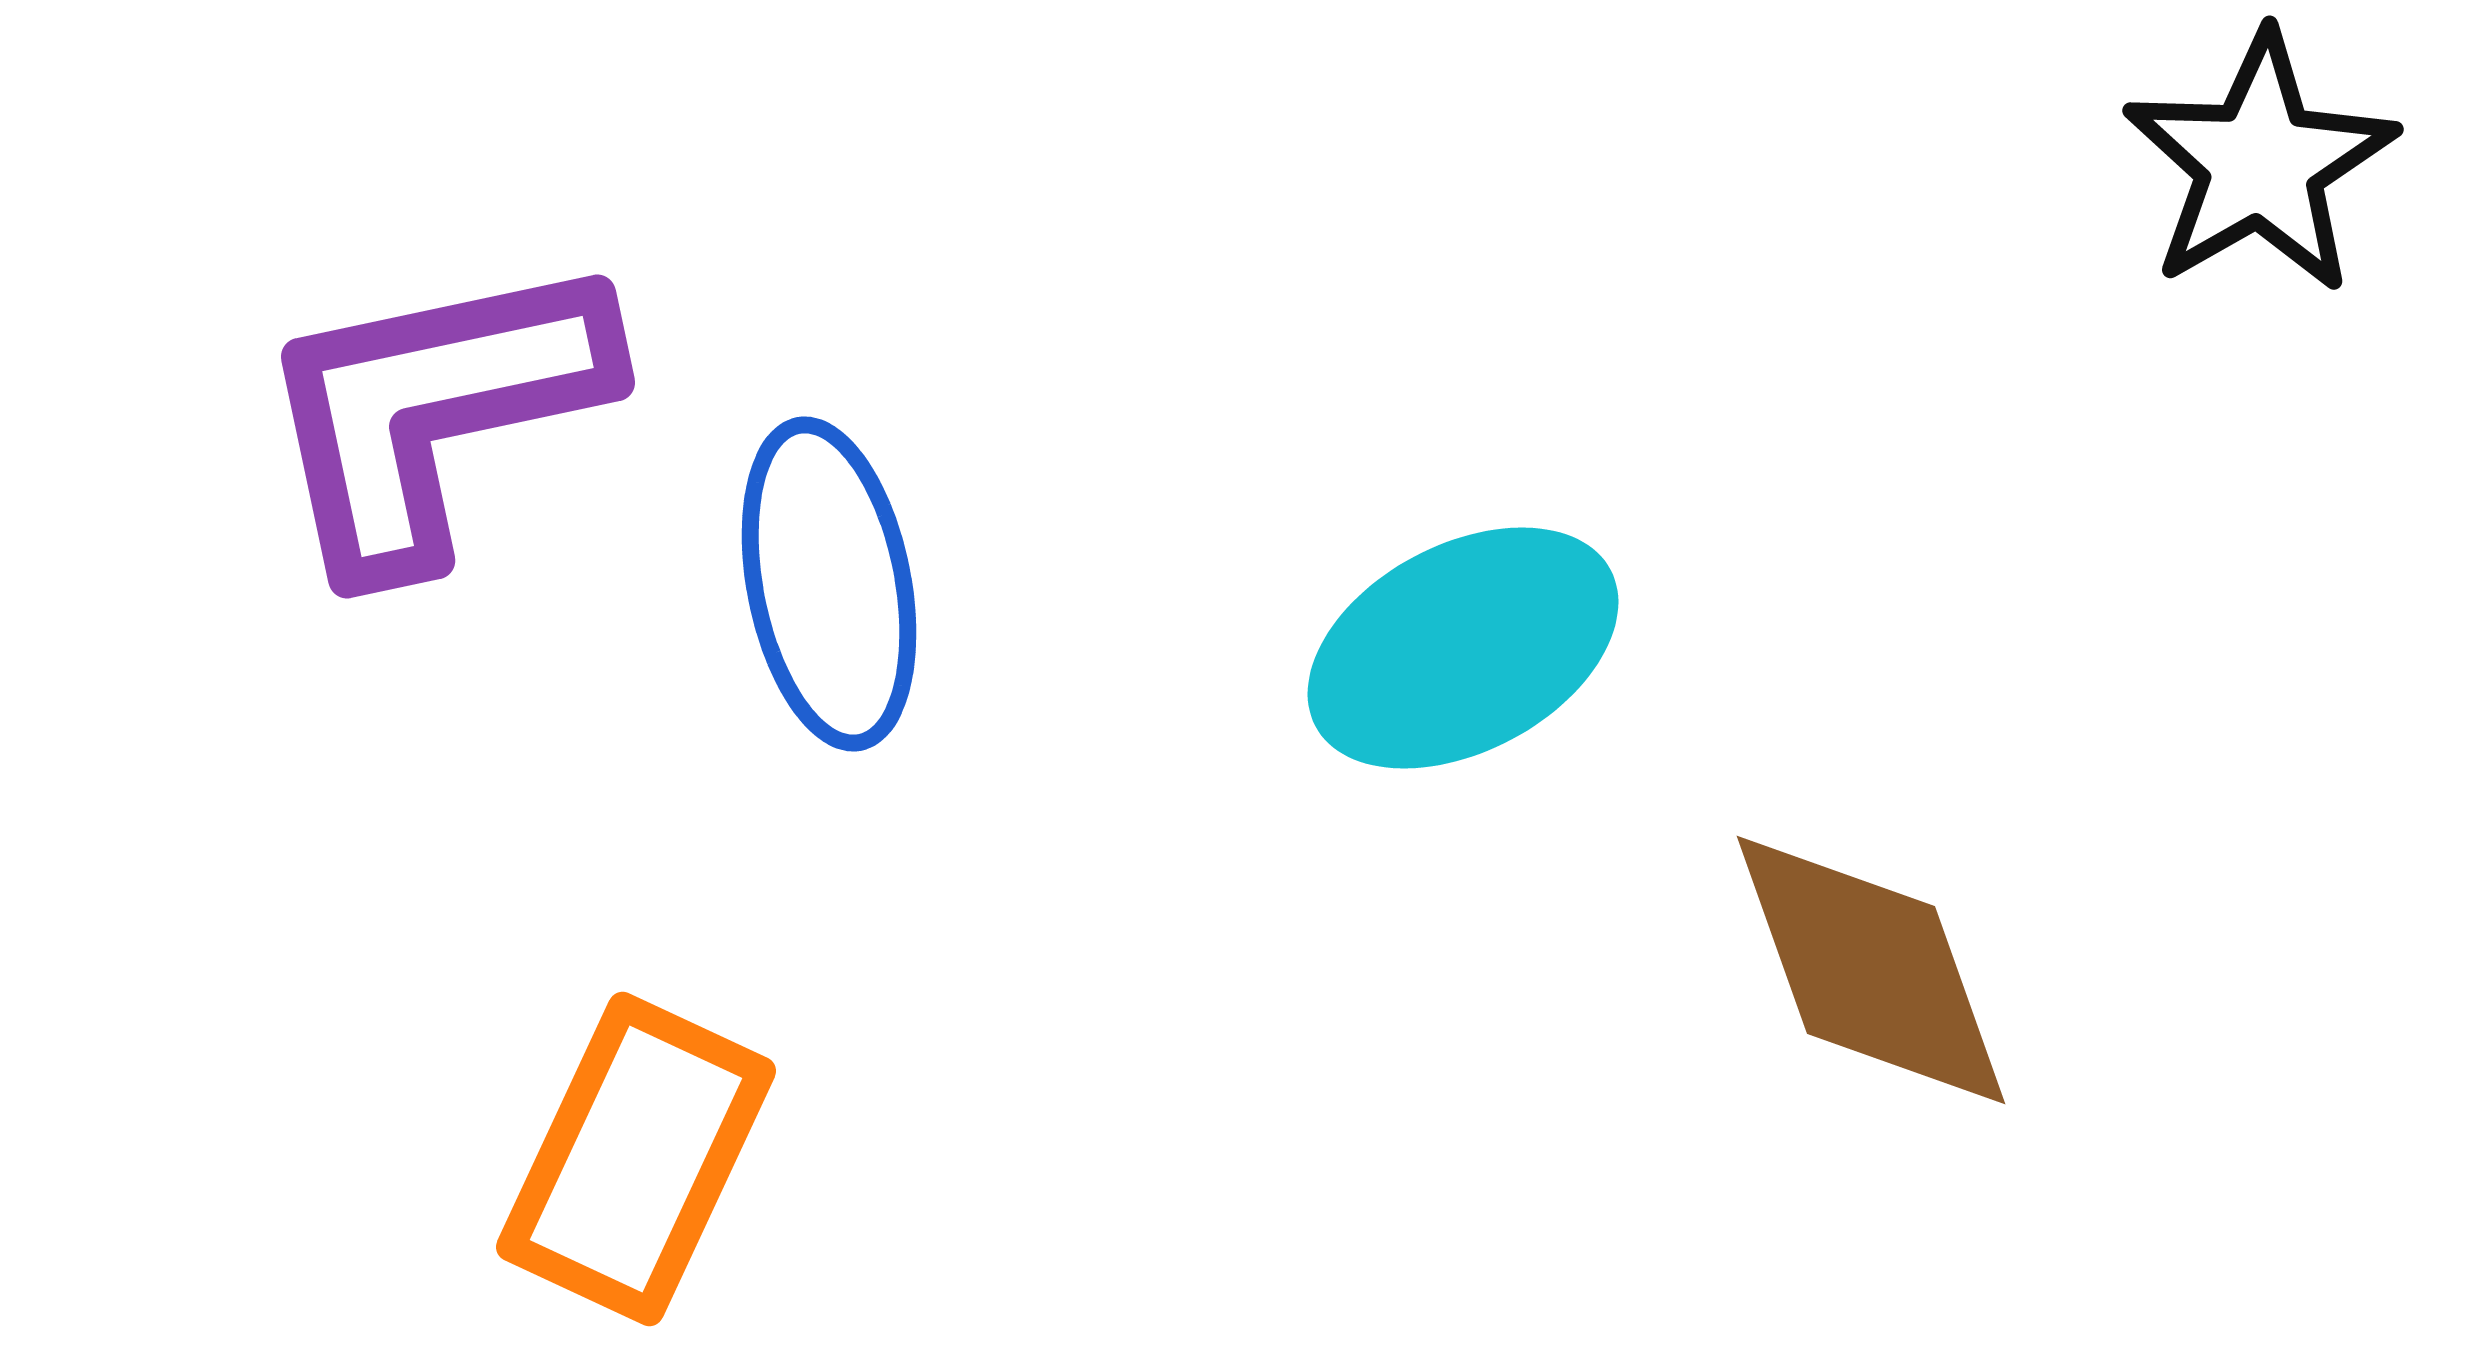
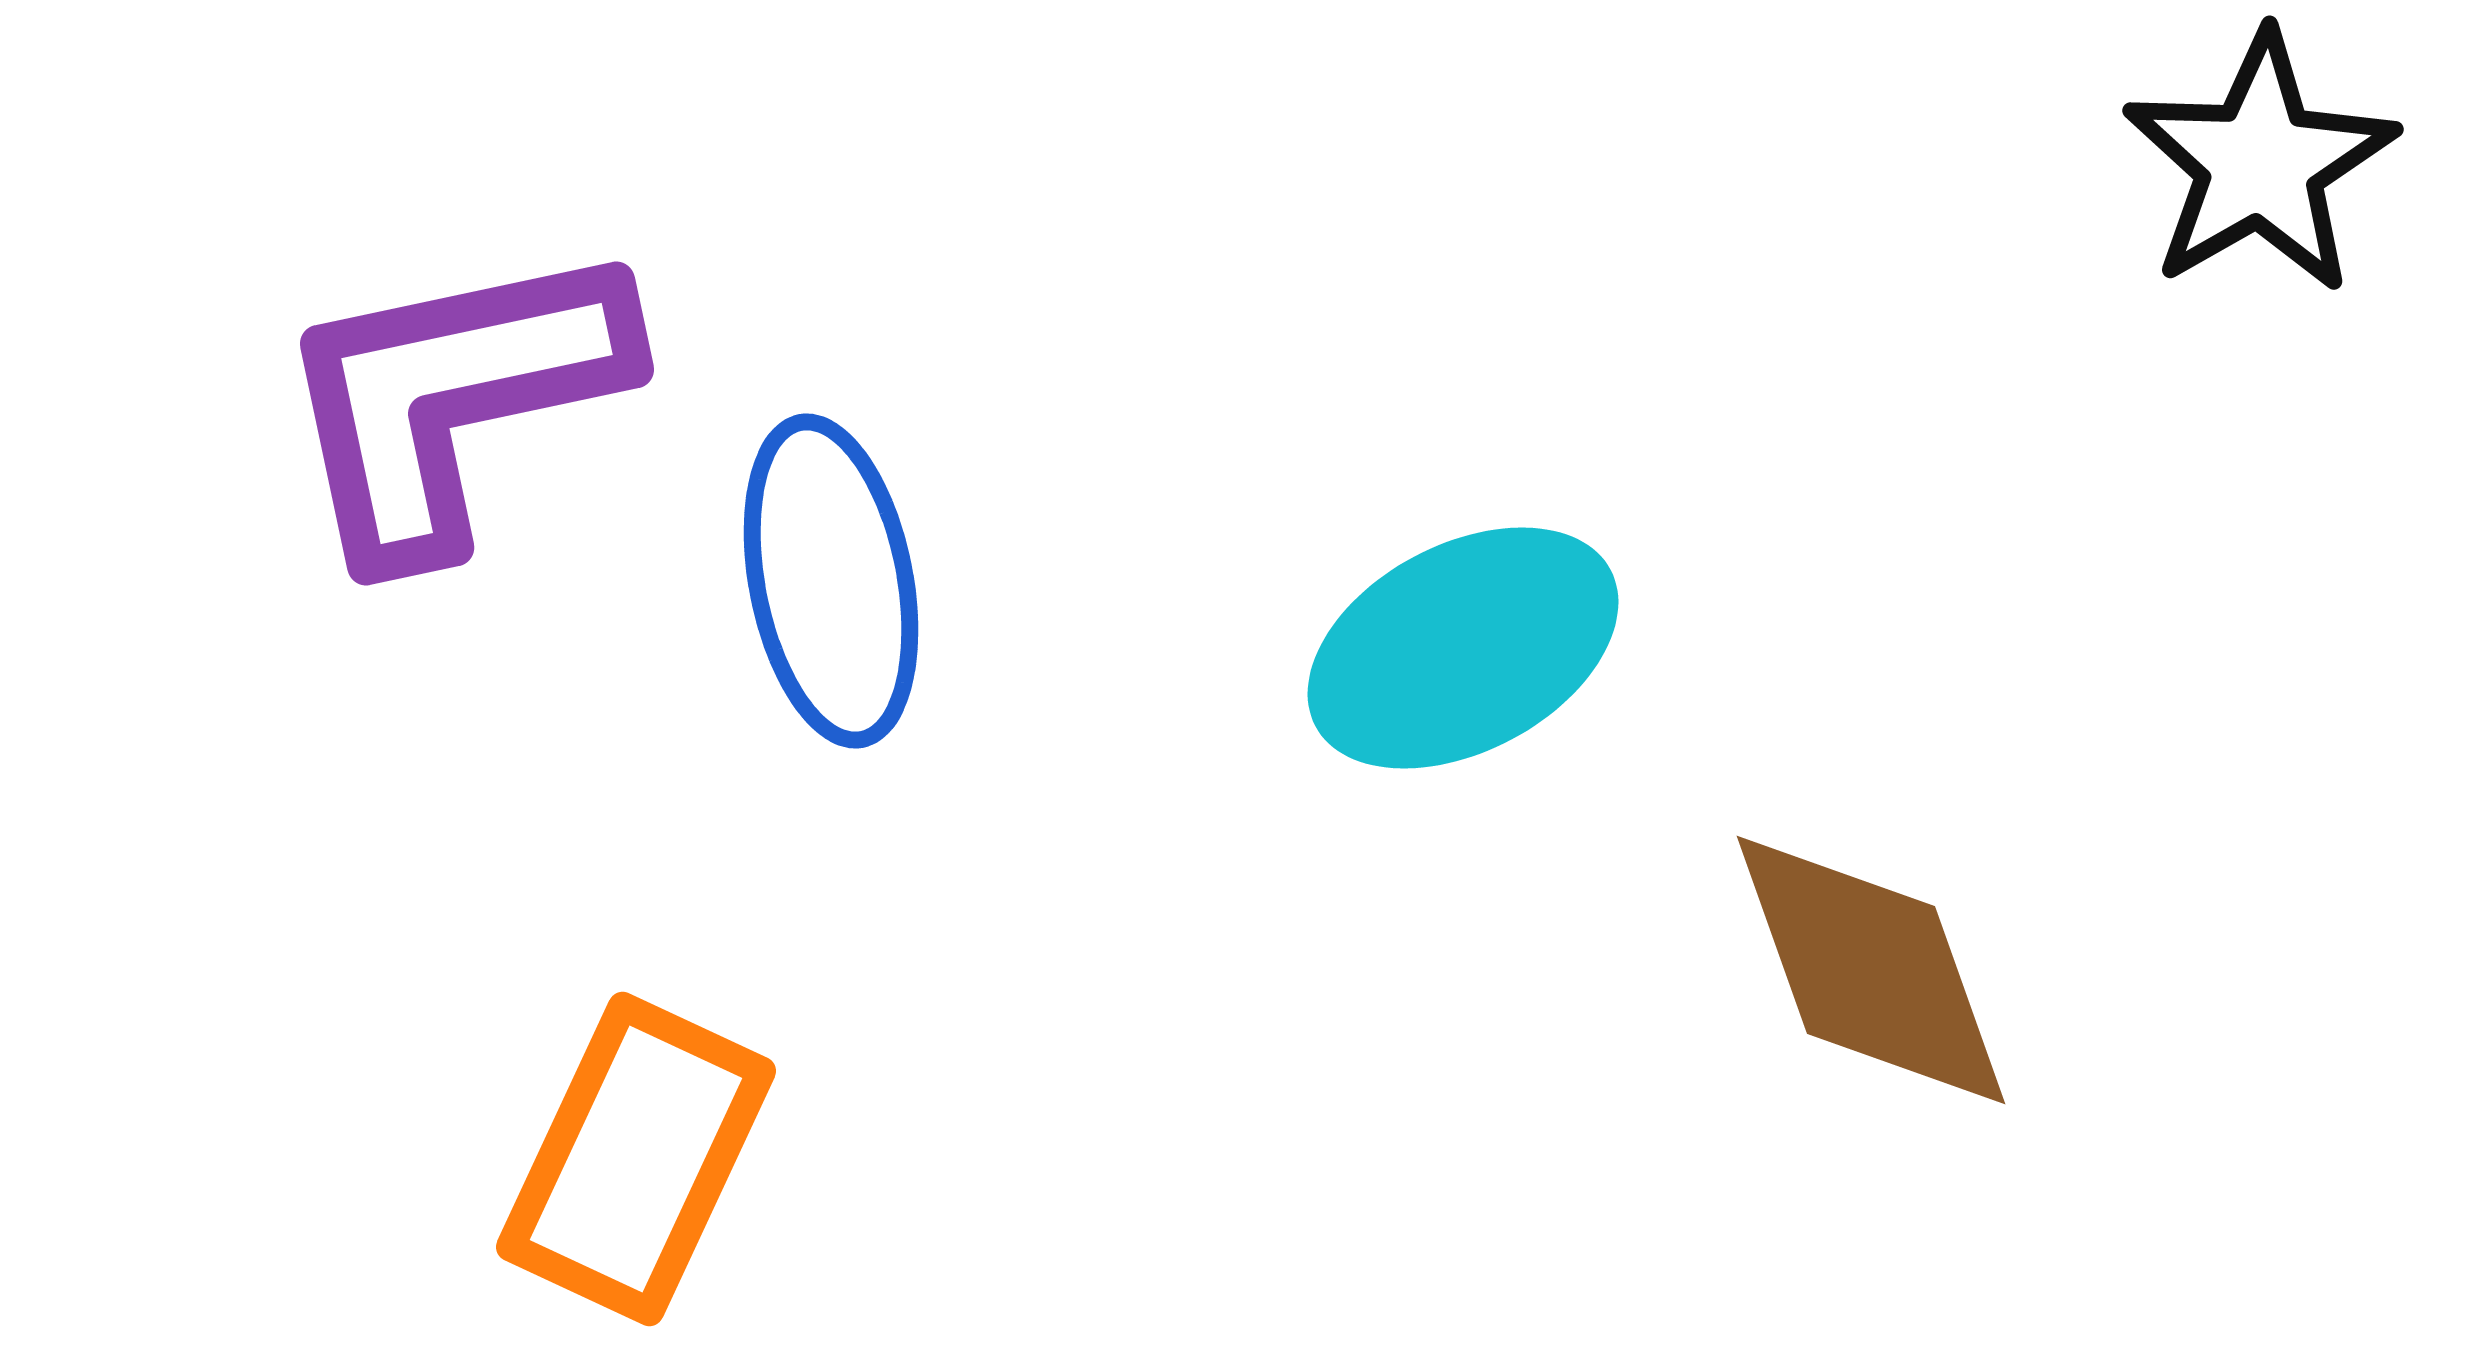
purple L-shape: moved 19 px right, 13 px up
blue ellipse: moved 2 px right, 3 px up
